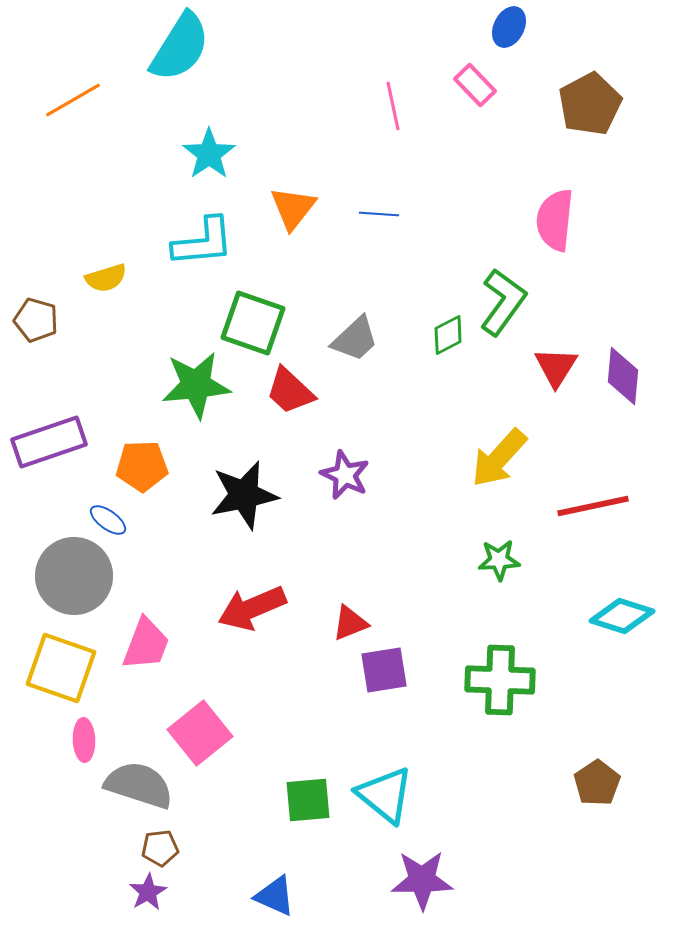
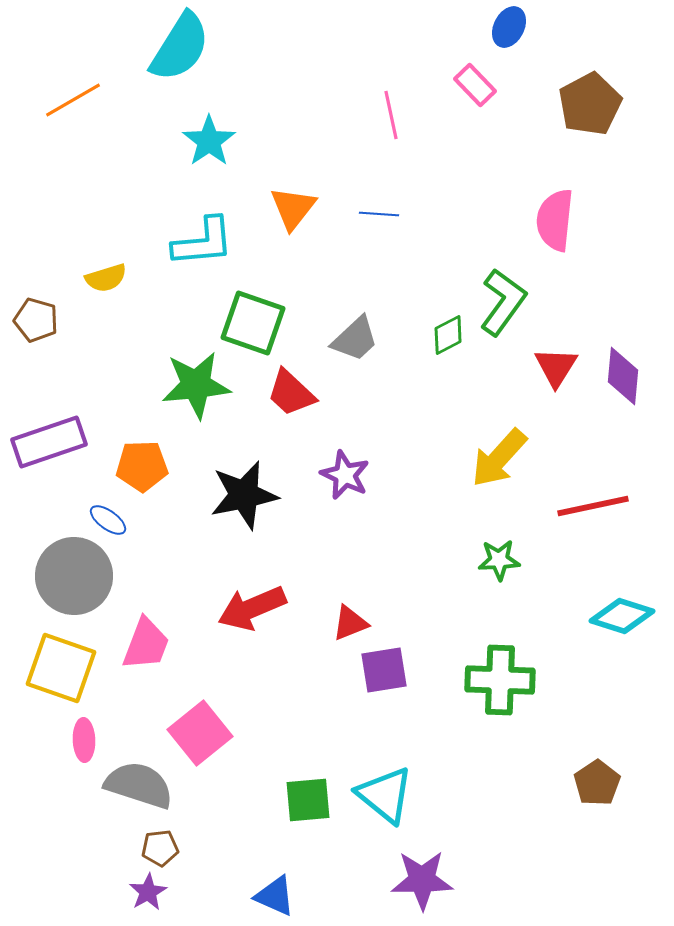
pink line at (393, 106): moved 2 px left, 9 px down
cyan star at (209, 154): moved 13 px up
red trapezoid at (290, 391): moved 1 px right, 2 px down
